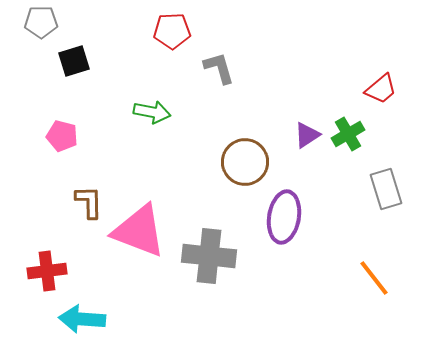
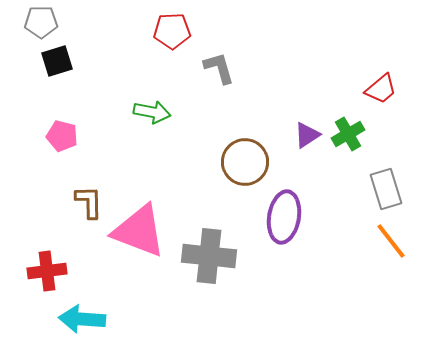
black square: moved 17 px left
orange line: moved 17 px right, 37 px up
